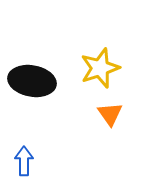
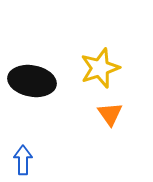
blue arrow: moved 1 px left, 1 px up
